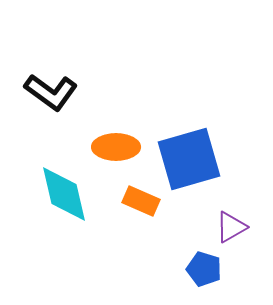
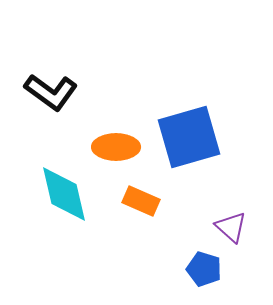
blue square: moved 22 px up
purple triangle: rotated 48 degrees counterclockwise
